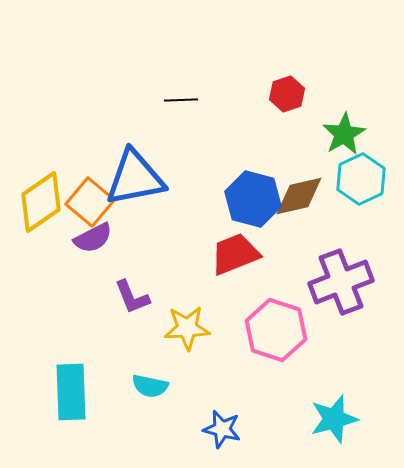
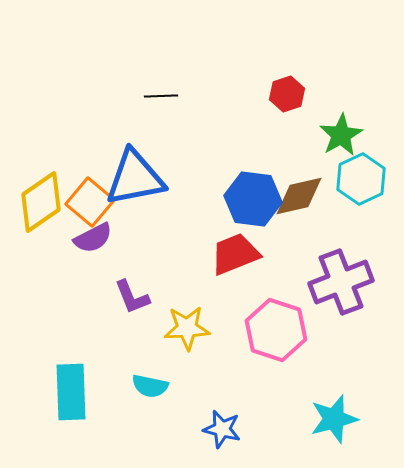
black line: moved 20 px left, 4 px up
green star: moved 3 px left, 1 px down
blue hexagon: rotated 8 degrees counterclockwise
